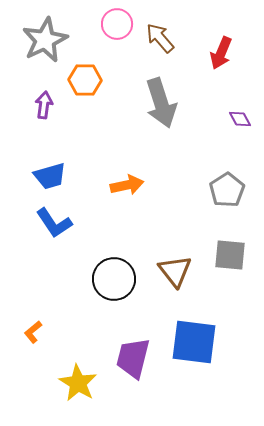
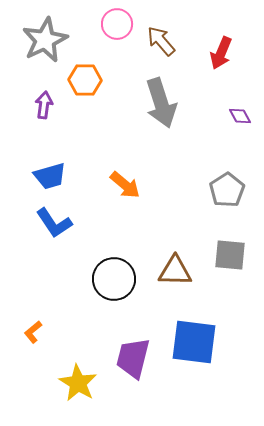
brown arrow: moved 1 px right, 3 px down
purple diamond: moved 3 px up
orange arrow: moved 2 px left; rotated 52 degrees clockwise
brown triangle: rotated 51 degrees counterclockwise
